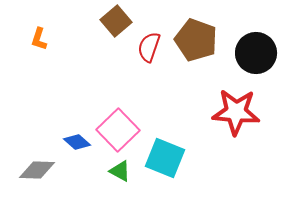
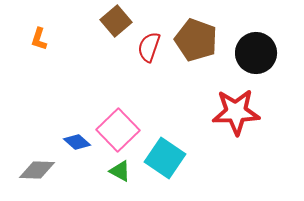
red star: rotated 6 degrees counterclockwise
cyan square: rotated 12 degrees clockwise
